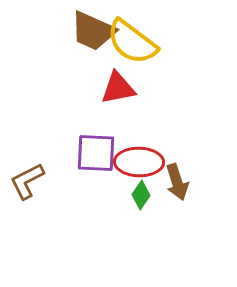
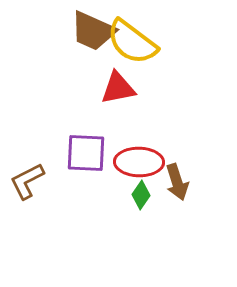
purple square: moved 10 px left
